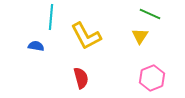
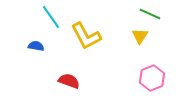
cyan line: rotated 40 degrees counterclockwise
red semicircle: moved 12 px left, 3 px down; rotated 55 degrees counterclockwise
